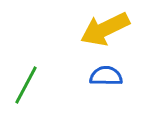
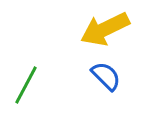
blue semicircle: rotated 44 degrees clockwise
